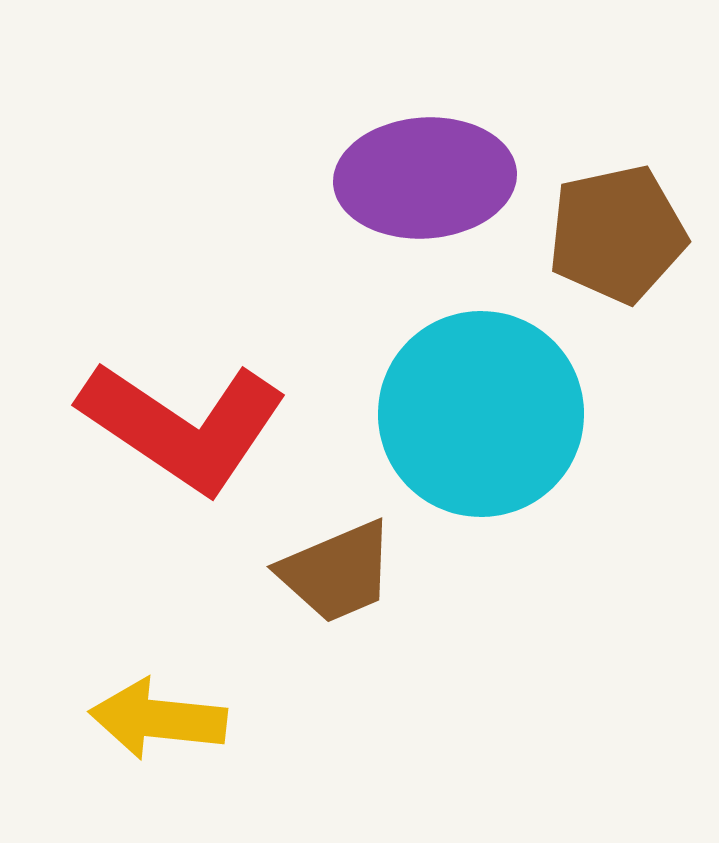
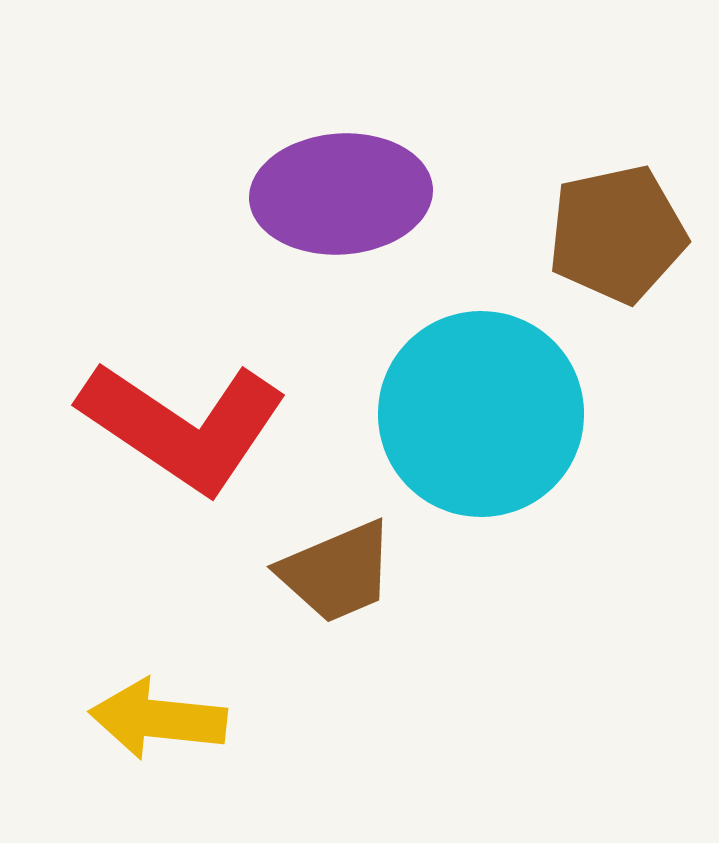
purple ellipse: moved 84 px left, 16 px down
